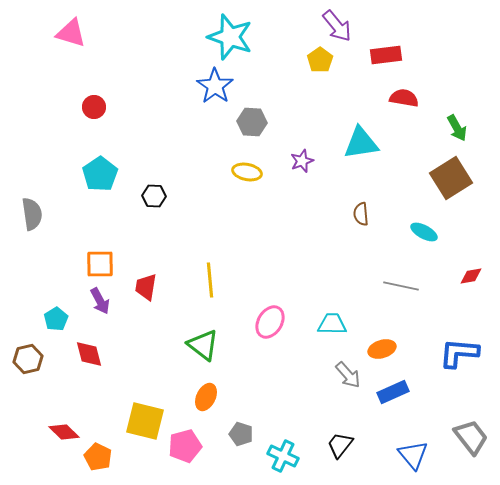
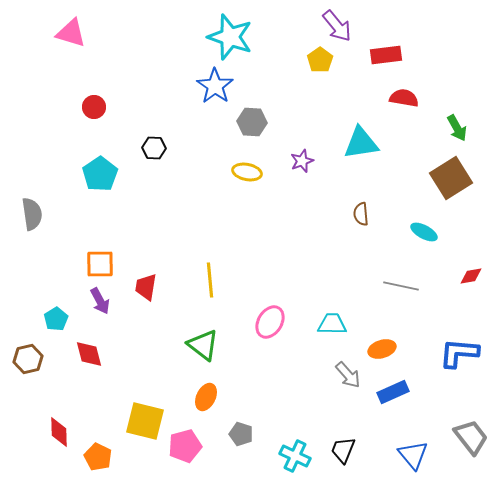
black hexagon at (154, 196): moved 48 px up
red diamond at (64, 432): moved 5 px left; rotated 44 degrees clockwise
black trapezoid at (340, 445): moved 3 px right, 5 px down; rotated 16 degrees counterclockwise
cyan cross at (283, 456): moved 12 px right
